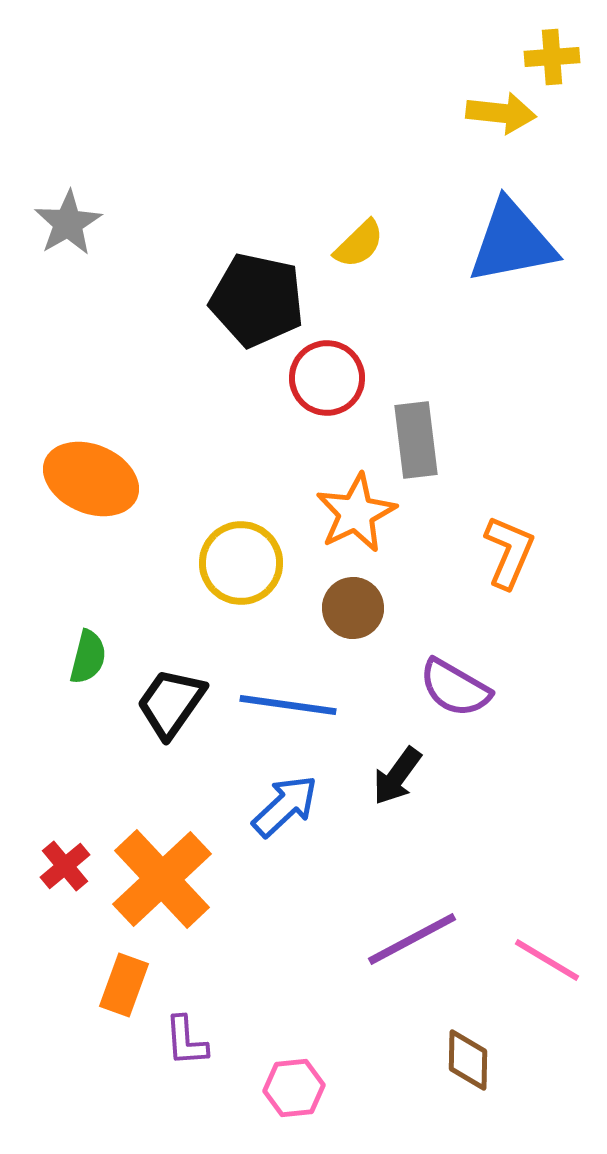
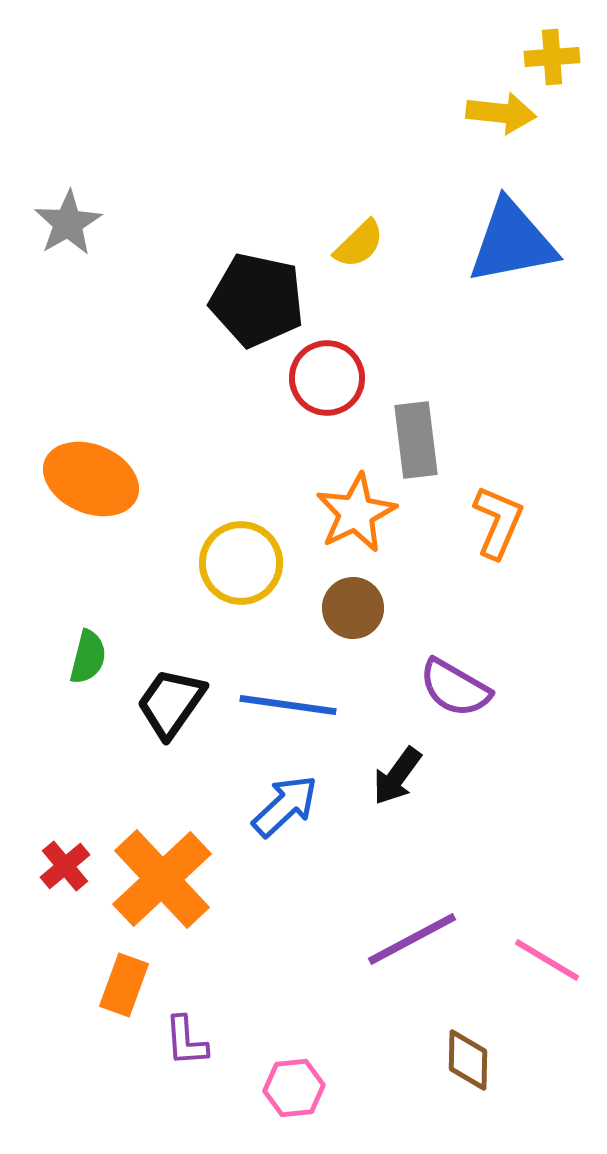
orange L-shape: moved 11 px left, 30 px up
